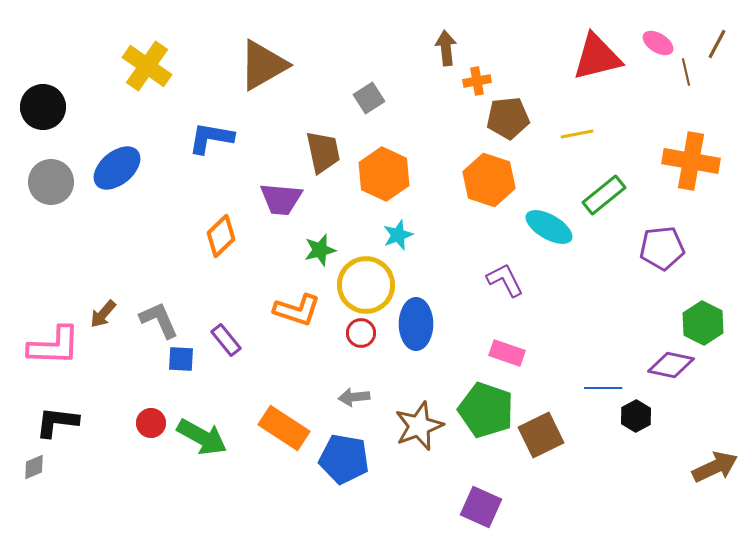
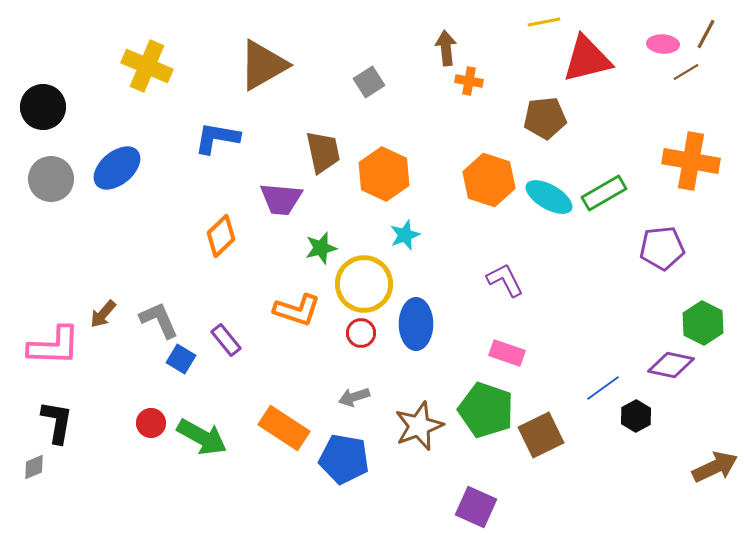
pink ellipse at (658, 43): moved 5 px right, 1 px down; rotated 28 degrees counterclockwise
brown line at (717, 44): moved 11 px left, 10 px up
red triangle at (597, 57): moved 10 px left, 2 px down
yellow cross at (147, 66): rotated 12 degrees counterclockwise
brown line at (686, 72): rotated 72 degrees clockwise
orange cross at (477, 81): moved 8 px left; rotated 20 degrees clockwise
gray square at (369, 98): moved 16 px up
brown pentagon at (508, 118): moved 37 px right
yellow line at (577, 134): moved 33 px left, 112 px up
blue L-shape at (211, 138): moved 6 px right
gray circle at (51, 182): moved 3 px up
green rectangle at (604, 195): moved 2 px up; rotated 9 degrees clockwise
cyan ellipse at (549, 227): moved 30 px up
cyan star at (398, 235): moved 7 px right
green star at (320, 250): moved 1 px right, 2 px up
yellow circle at (366, 285): moved 2 px left, 1 px up
blue square at (181, 359): rotated 28 degrees clockwise
blue line at (603, 388): rotated 36 degrees counterclockwise
gray arrow at (354, 397): rotated 12 degrees counterclockwise
black L-shape at (57, 422): rotated 93 degrees clockwise
purple square at (481, 507): moved 5 px left
